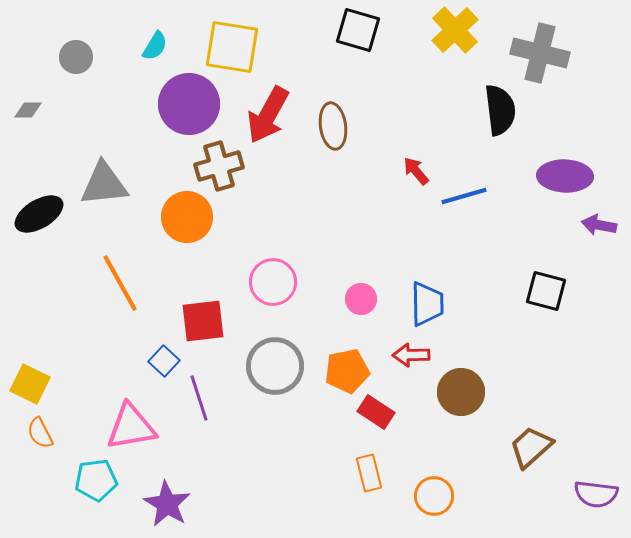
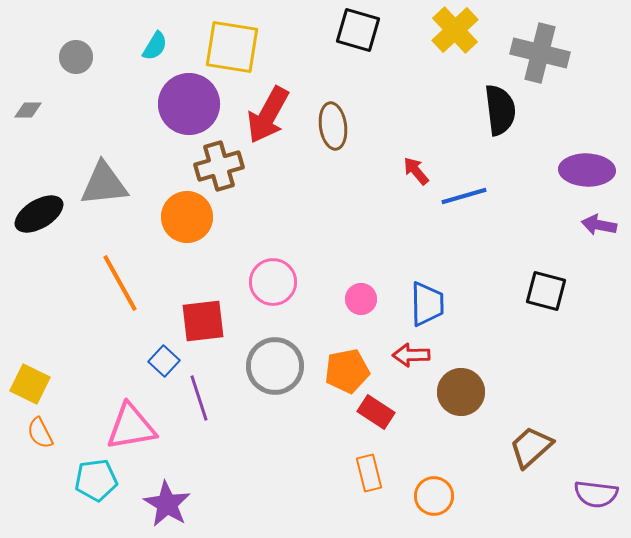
purple ellipse at (565, 176): moved 22 px right, 6 px up
